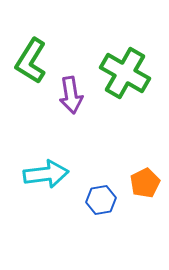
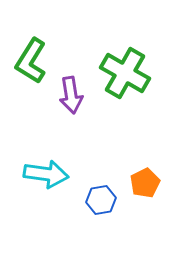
cyan arrow: rotated 15 degrees clockwise
